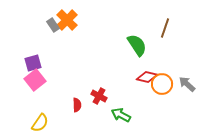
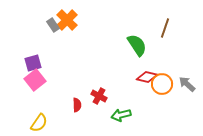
green arrow: rotated 42 degrees counterclockwise
yellow semicircle: moved 1 px left
